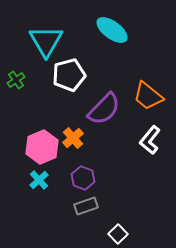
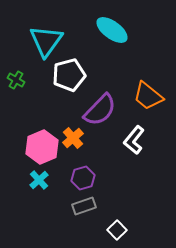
cyan triangle: rotated 6 degrees clockwise
green cross: rotated 24 degrees counterclockwise
purple semicircle: moved 4 px left, 1 px down
white L-shape: moved 16 px left
purple hexagon: rotated 25 degrees clockwise
gray rectangle: moved 2 px left
white square: moved 1 px left, 4 px up
